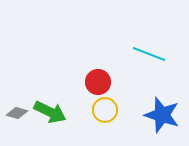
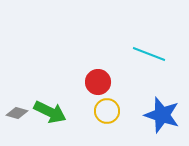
yellow circle: moved 2 px right, 1 px down
